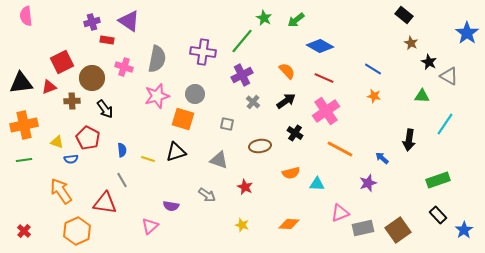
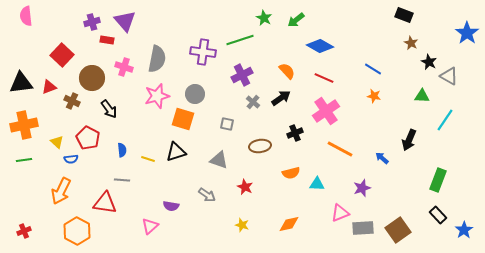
black rectangle at (404, 15): rotated 18 degrees counterclockwise
purple triangle at (129, 21): moved 4 px left; rotated 15 degrees clockwise
green line at (242, 41): moved 2 px left, 1 px up; rotated 32 degrees clockwise
red square at (62, 62): moved 7 px up; rotated 20 degrees counterclockwise
brown cross at (72, 101): rotated 28 degrees clockwise
black arrow at (286, 101): moved 5 px left, 3 px up
black arrow at (105, 109): moved 4 px right
cyan line at (445, 124): moved 4 px up
black cross at (295, 133): rotated 35 degrees clockwise
black arrow at (409, 140): rotated 15 degrees clockwise
yellow triangle at (57, 142): rotated 24 degrees clockwise
gray line at (122, 180): rotated 56 degrees counterclockwise
green rectangle at (438, 180): rotated 50 degrees counterclockwise
purple star at (368, 183): moved 6 px left, 5 px down
orange arrow at (61, 191): rotated 120 degrees counterclockwise
orange diamond at (289, 224): rotated 15 degrees counterclockwise
gray rectangle at (363, 228): rotated 10 degrees clockwise
red cross at (24, 231): rotated 24 degrees clockwise
orange hexagon at (77, 231): rotated 8 degrees counterclockwise
